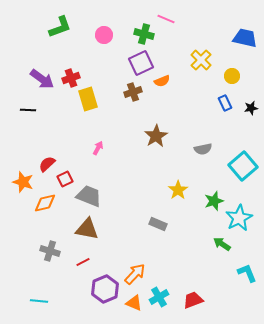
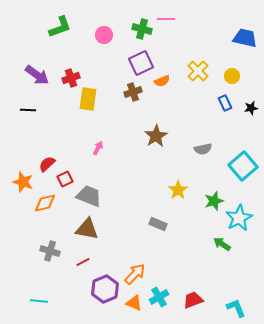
pink line: rotated 24 degrees counterclockwise
green cross: moved 2 px left, 5 px up
yellow cross: moved 3 px left, 11 px down
purple arrow: moved 5 px left, 4 px up
yellow rectangle: rotated 25 degrees clockwise
cyan L-shape: moved 11 px left, 35 px down
